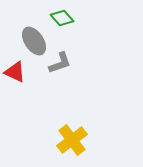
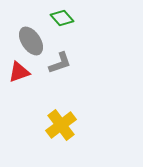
gray ellipse: moved 3 px left
red triangle: moved 4 px right; rotated 45 degrees counterclockwise
yellow cross: moved 11 px left, 15 px up
